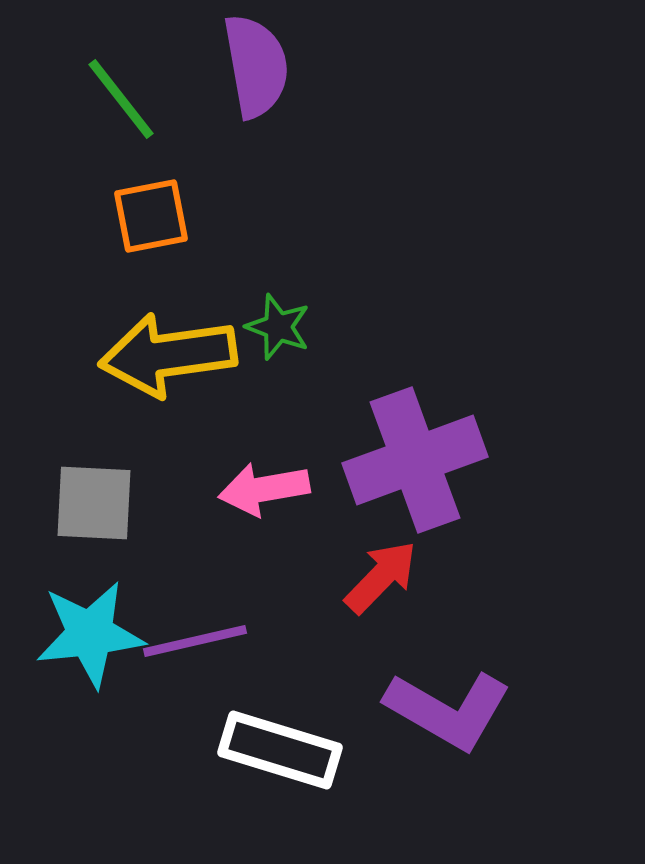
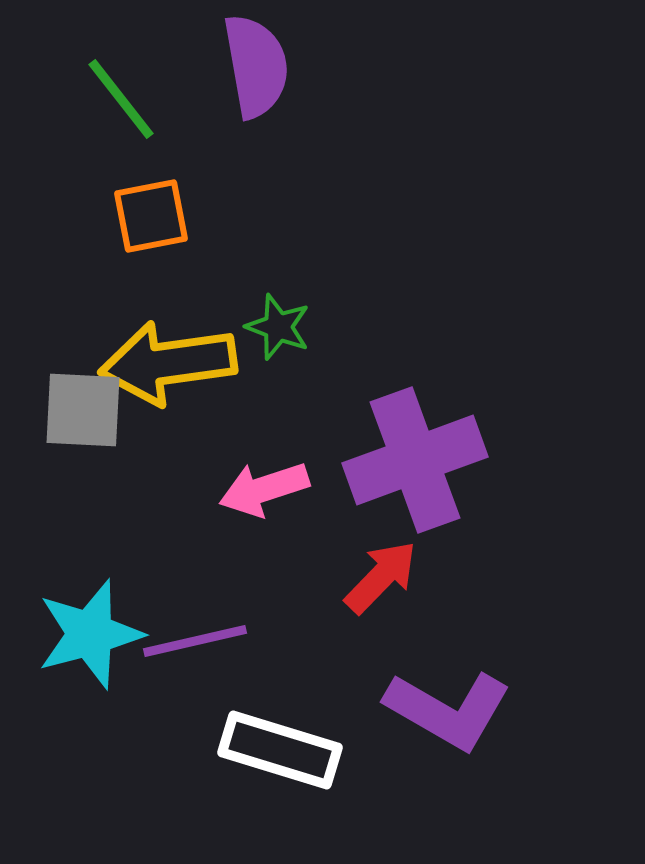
yellow arrow: moved 8 px down
pink arrow: rotated 8 degrees counterclockwise
gray square: moved 11 px left, 93 px up
cyan star: rotated 9 degrees counterclockwise
